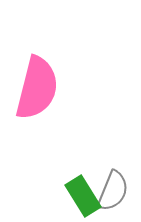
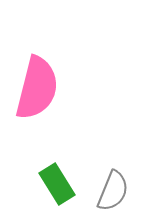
green rectangle: moved 26 px left, 12 px up
